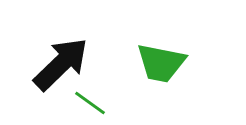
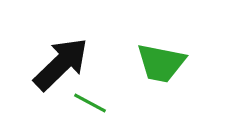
green line: rotated 8 degrees counterclockwise
